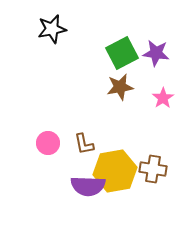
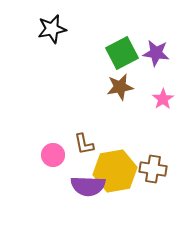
pink star: moved 1 px down
pink circle: moved 5 px right, 12 px down
